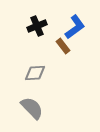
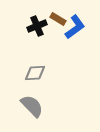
brown rectangle: moved 5 px left, 27 px up; rotated 21 degrees counterclockwise
gray semicircle: moved 2 px up
